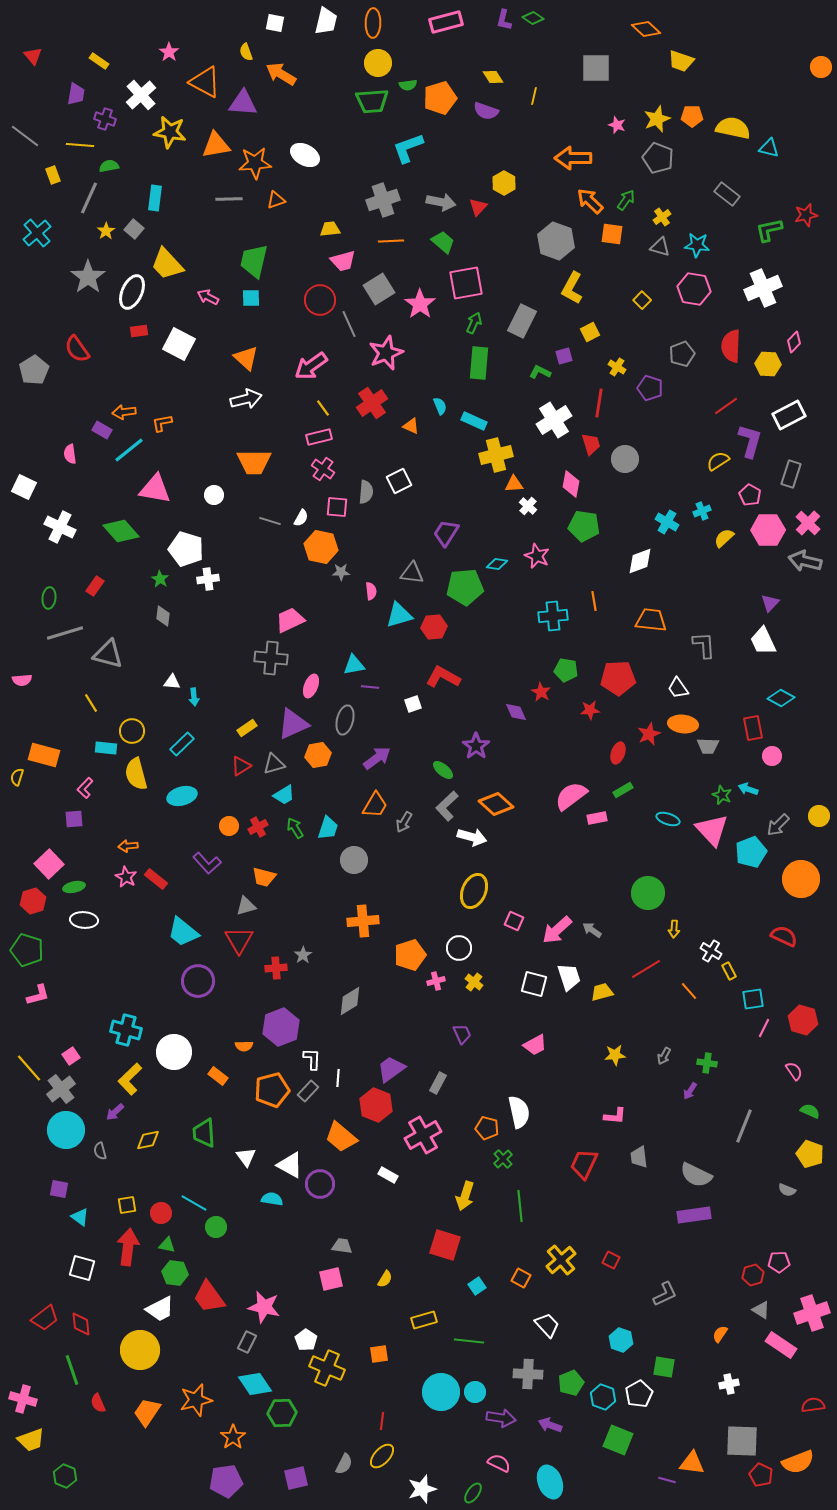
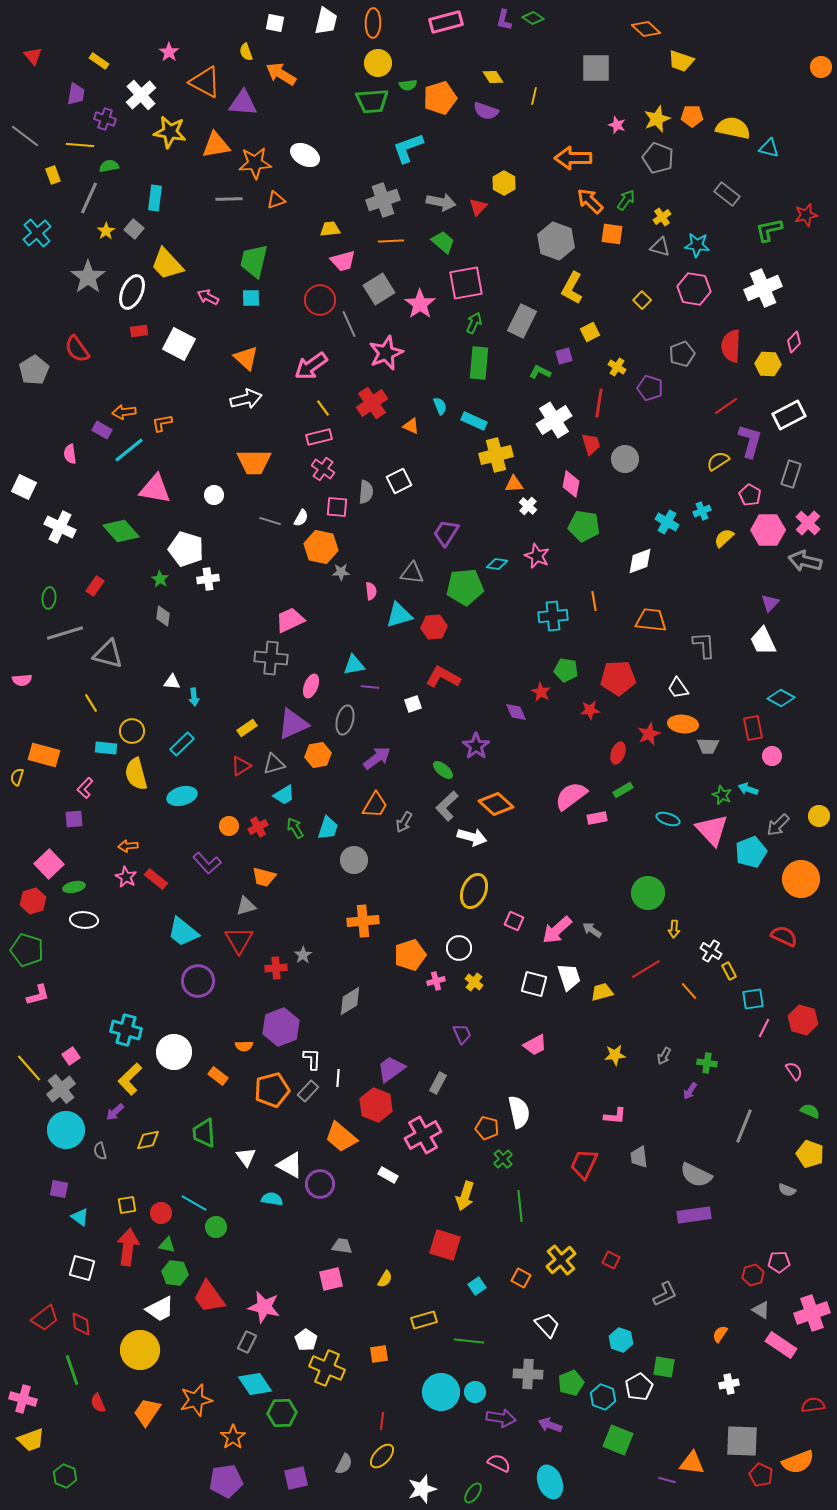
white pentagon at (639, 1394): moved 7 px up
